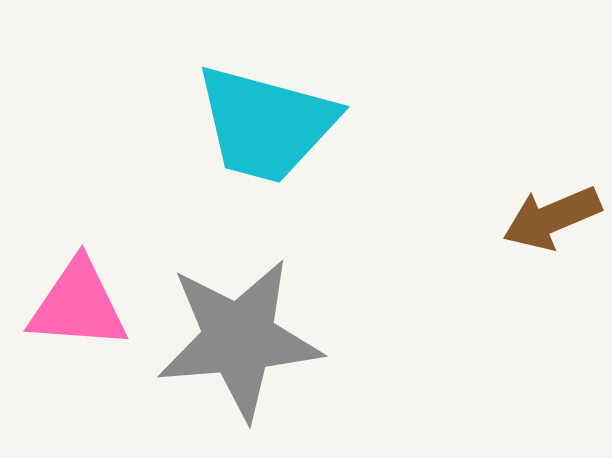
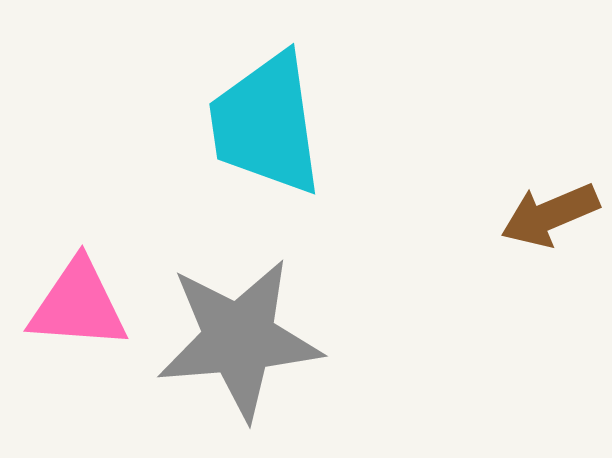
cyan trapezoid: rotated 67 degrees clockwise
brown arrow: moved 2 px left, 3 px up
